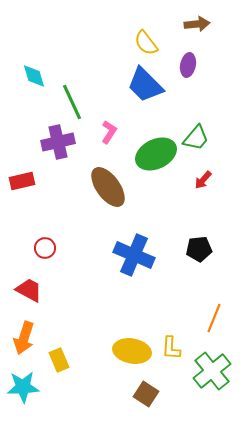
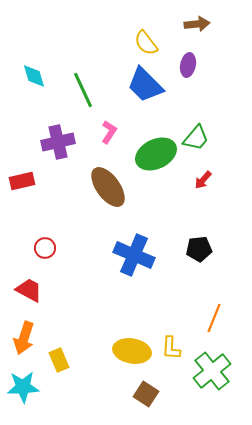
green line: moved 11 px right, 12 px up
